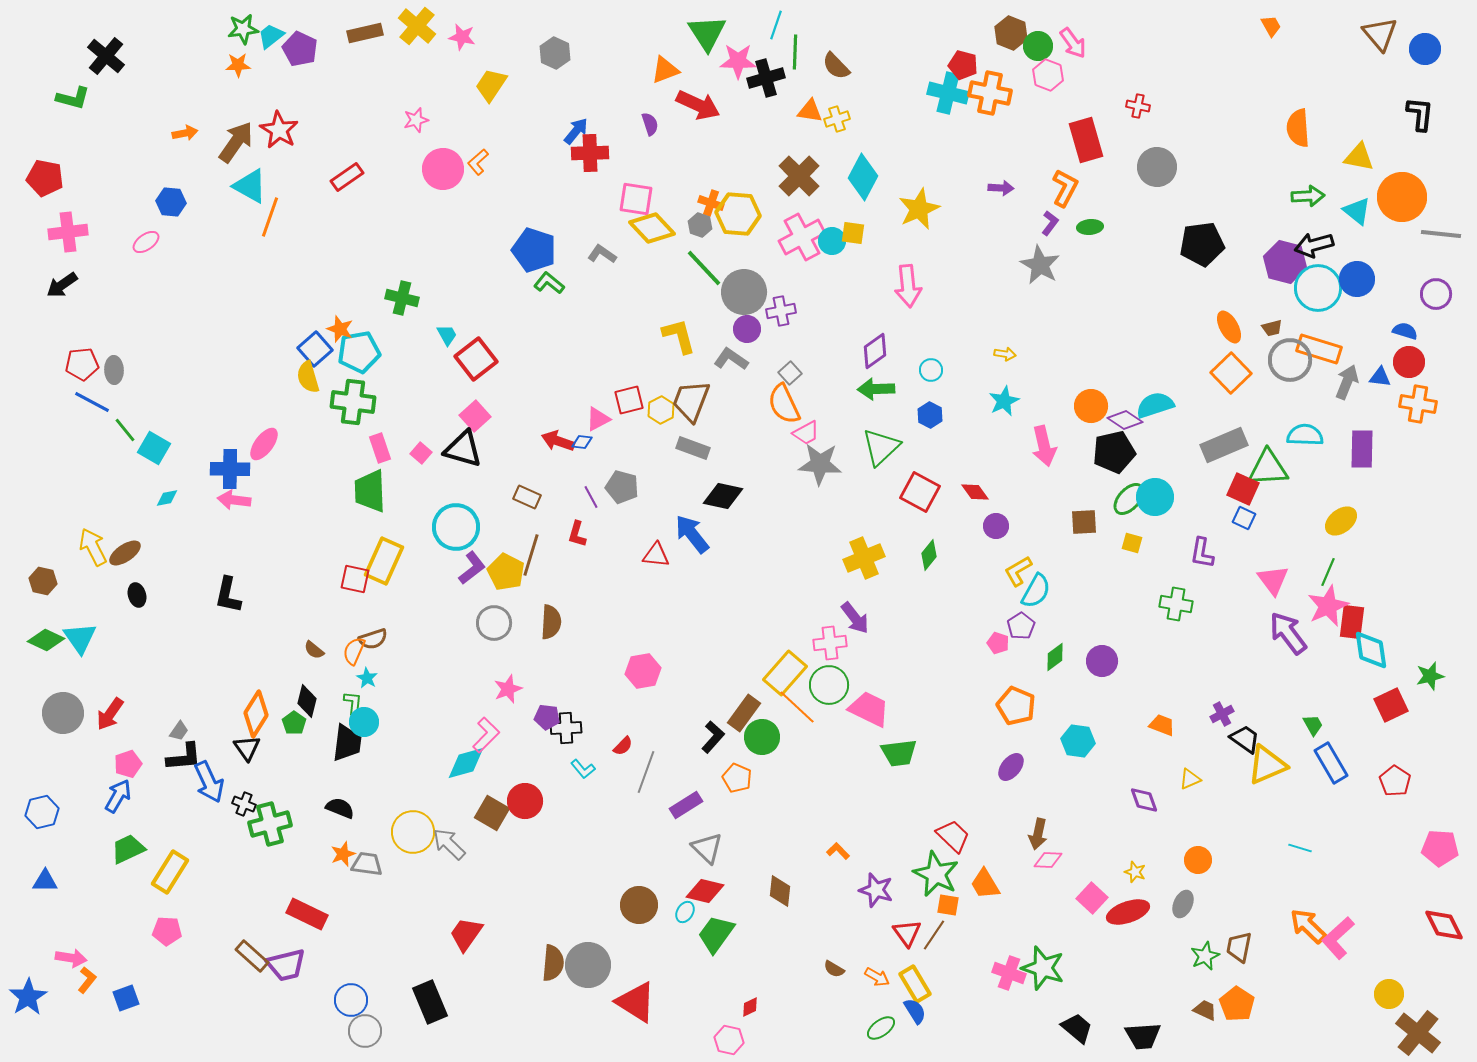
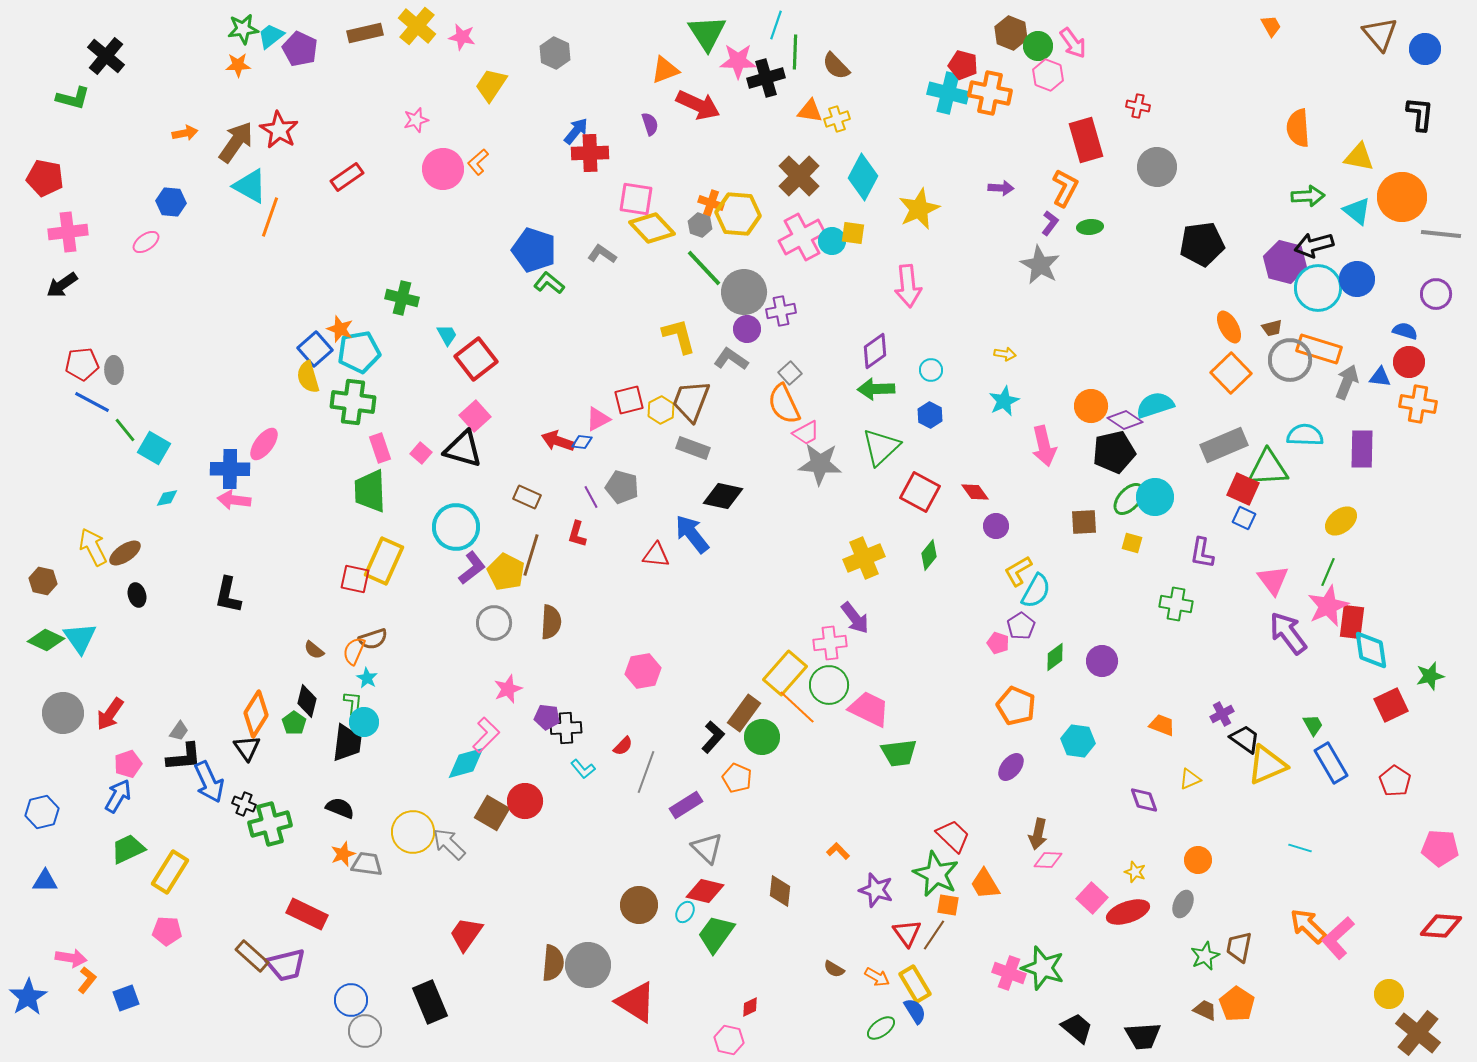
red diamond at (1444, 925): moved 3 px left, 1 px down; rotated 60 degrees counterclockwise
